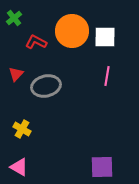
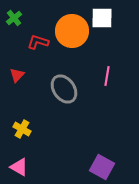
white square: moved 3 px left, 19 px up
red L-shape: moved 2 px right; rotated 10 degrees counterclockwise
red triangle: moved 1 px right, 1 px down
gray ellipse: moved 18 px right, 3 px down; rotated 68 degrees clockwise
purple square: rotated 30 degrees clockwise
